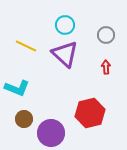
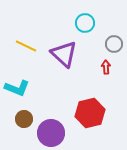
cyan circle: moved 20 px right, 2 px up
gray circle: moved 8 px right, 9 px down
purple triangle: moved 1 px left
